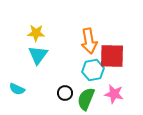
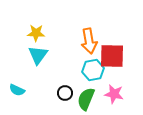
cyan semicircle: moved 1 px down
